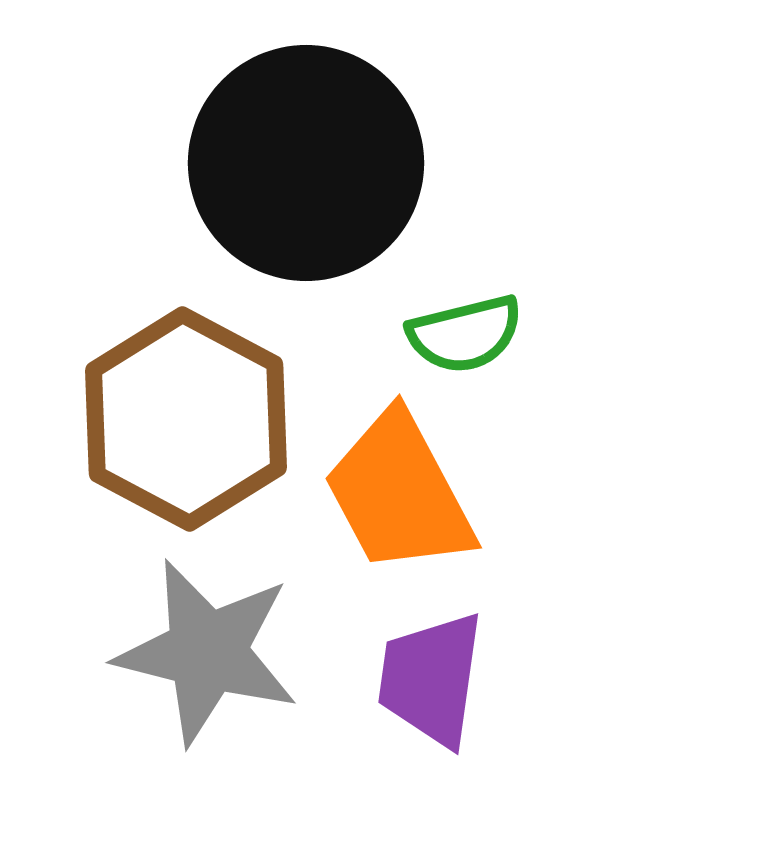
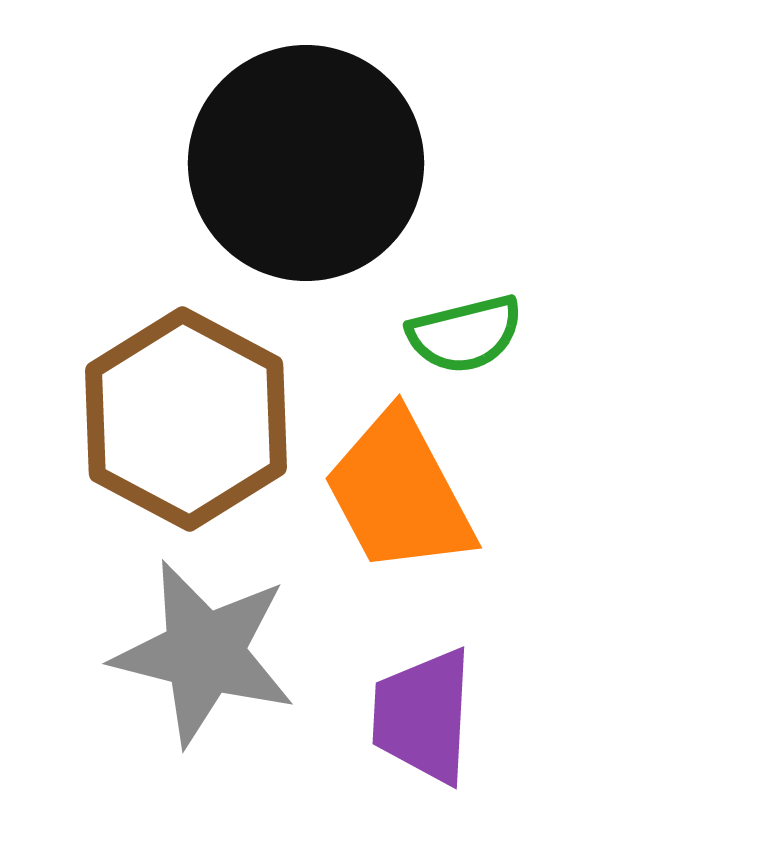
gray star: moved 3 px left, 1 px down
purple trapezoid: moved 8 px left, 37 px down; rotated 5 degrees counterclockwise
